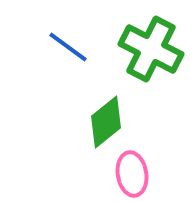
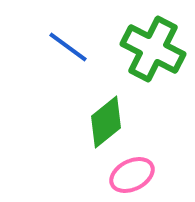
green cross: moved 2 px right
pink ellipse: moved 1 px down; rotated 72 degrees clockwise
